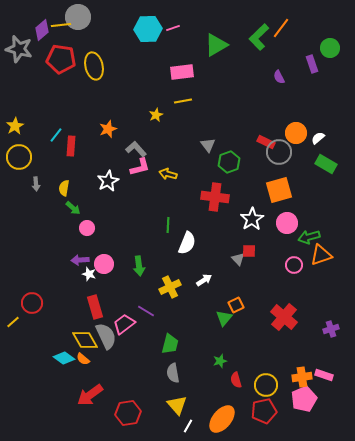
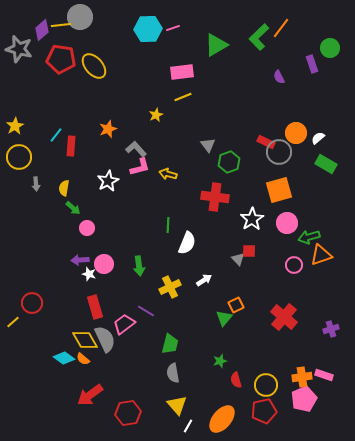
gray circle at (78, 17): moved 2 px right
yellow ellipse at (94, 66): rotated 28 degrees counterclockwise
yellow line at (183, 101): moved 4 px up; rotated 12 degrees counterclockwise
gray semicircle at (106, 336): moved 1 px left, 3 px down
